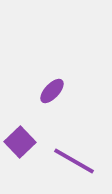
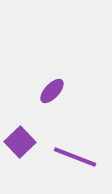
purple line: moved 1 px right, 4 px up; rotated 9 degrees counterclockwise
